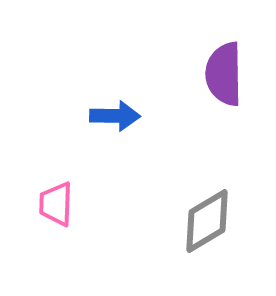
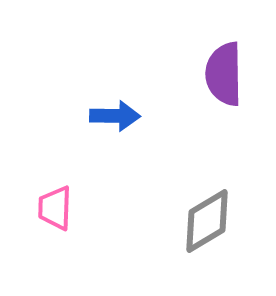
pink trapezoid: moved 1 px left, 4 px down
